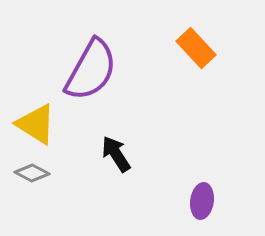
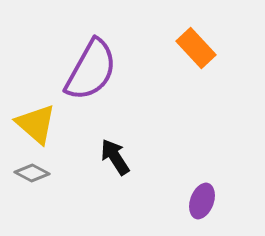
yellow triangle: rotated 9 degrees clockwise
black arrow: moved 1 px left, 3 px down
purple ellipse: rotated 12 degrees clockwise
